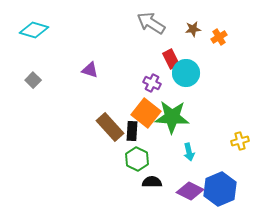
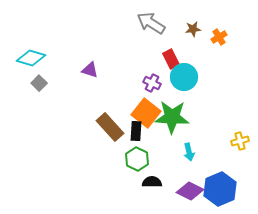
cyan diamond: moved 3 px left, 28 px down
cyan circle: moved 2 px left, 4 px down
gray square: moved 6 px right, 3 px down
black rectangle: moved 4 px right
